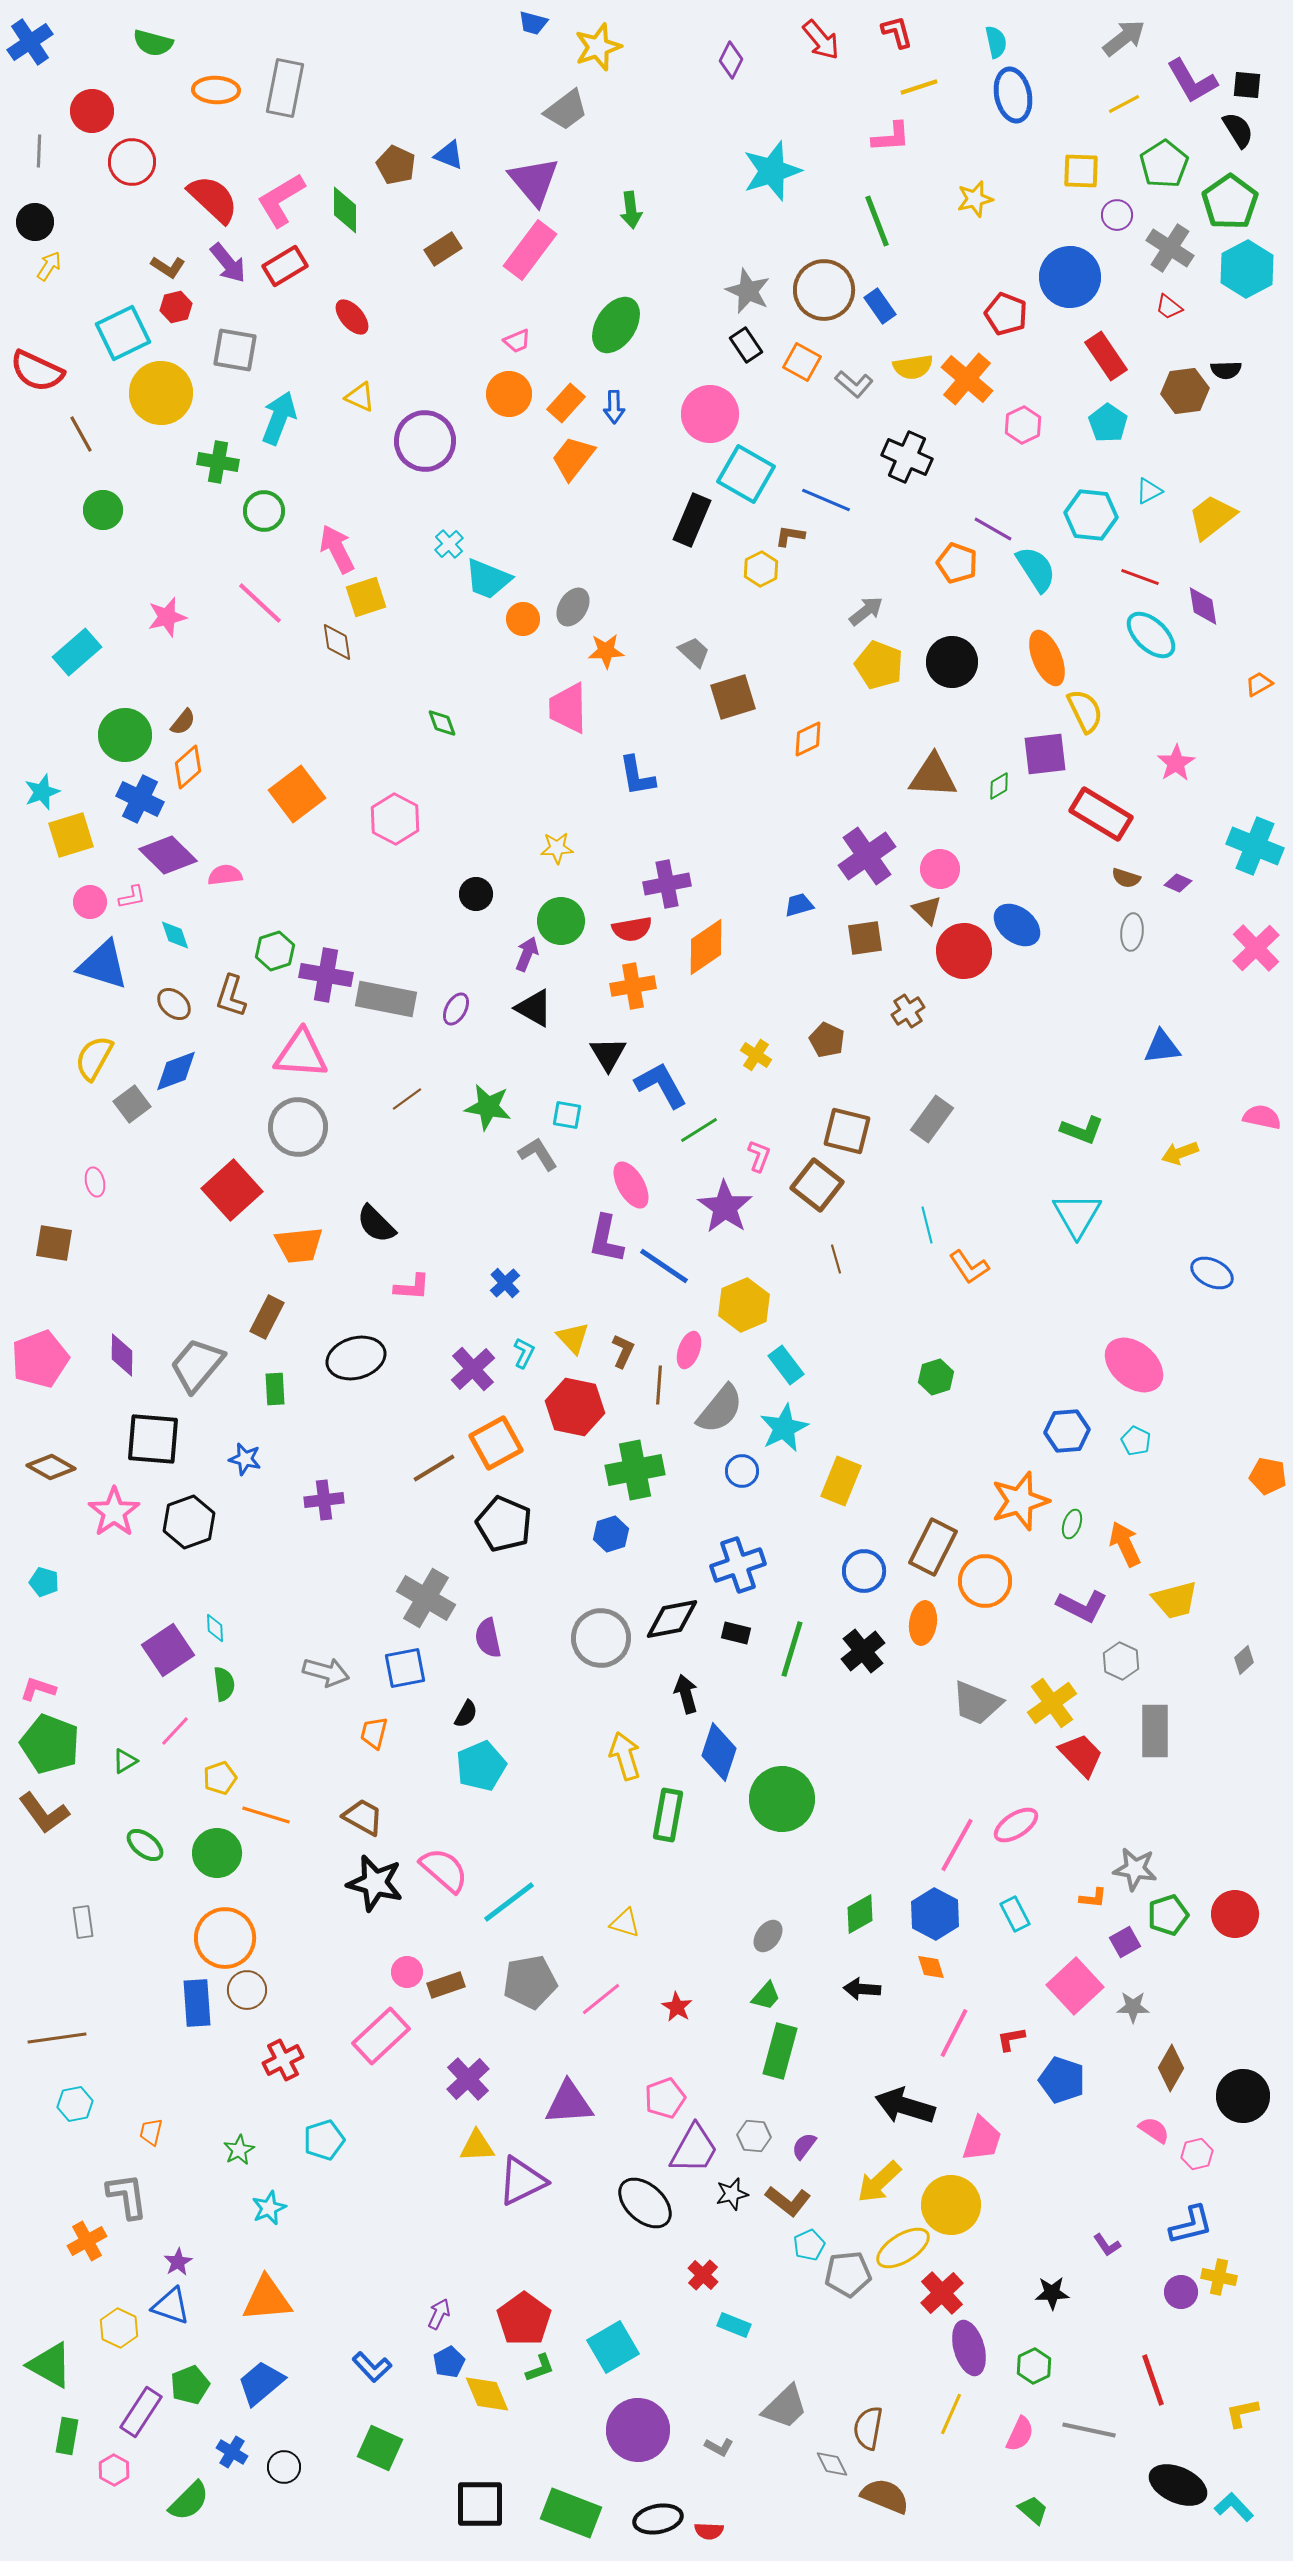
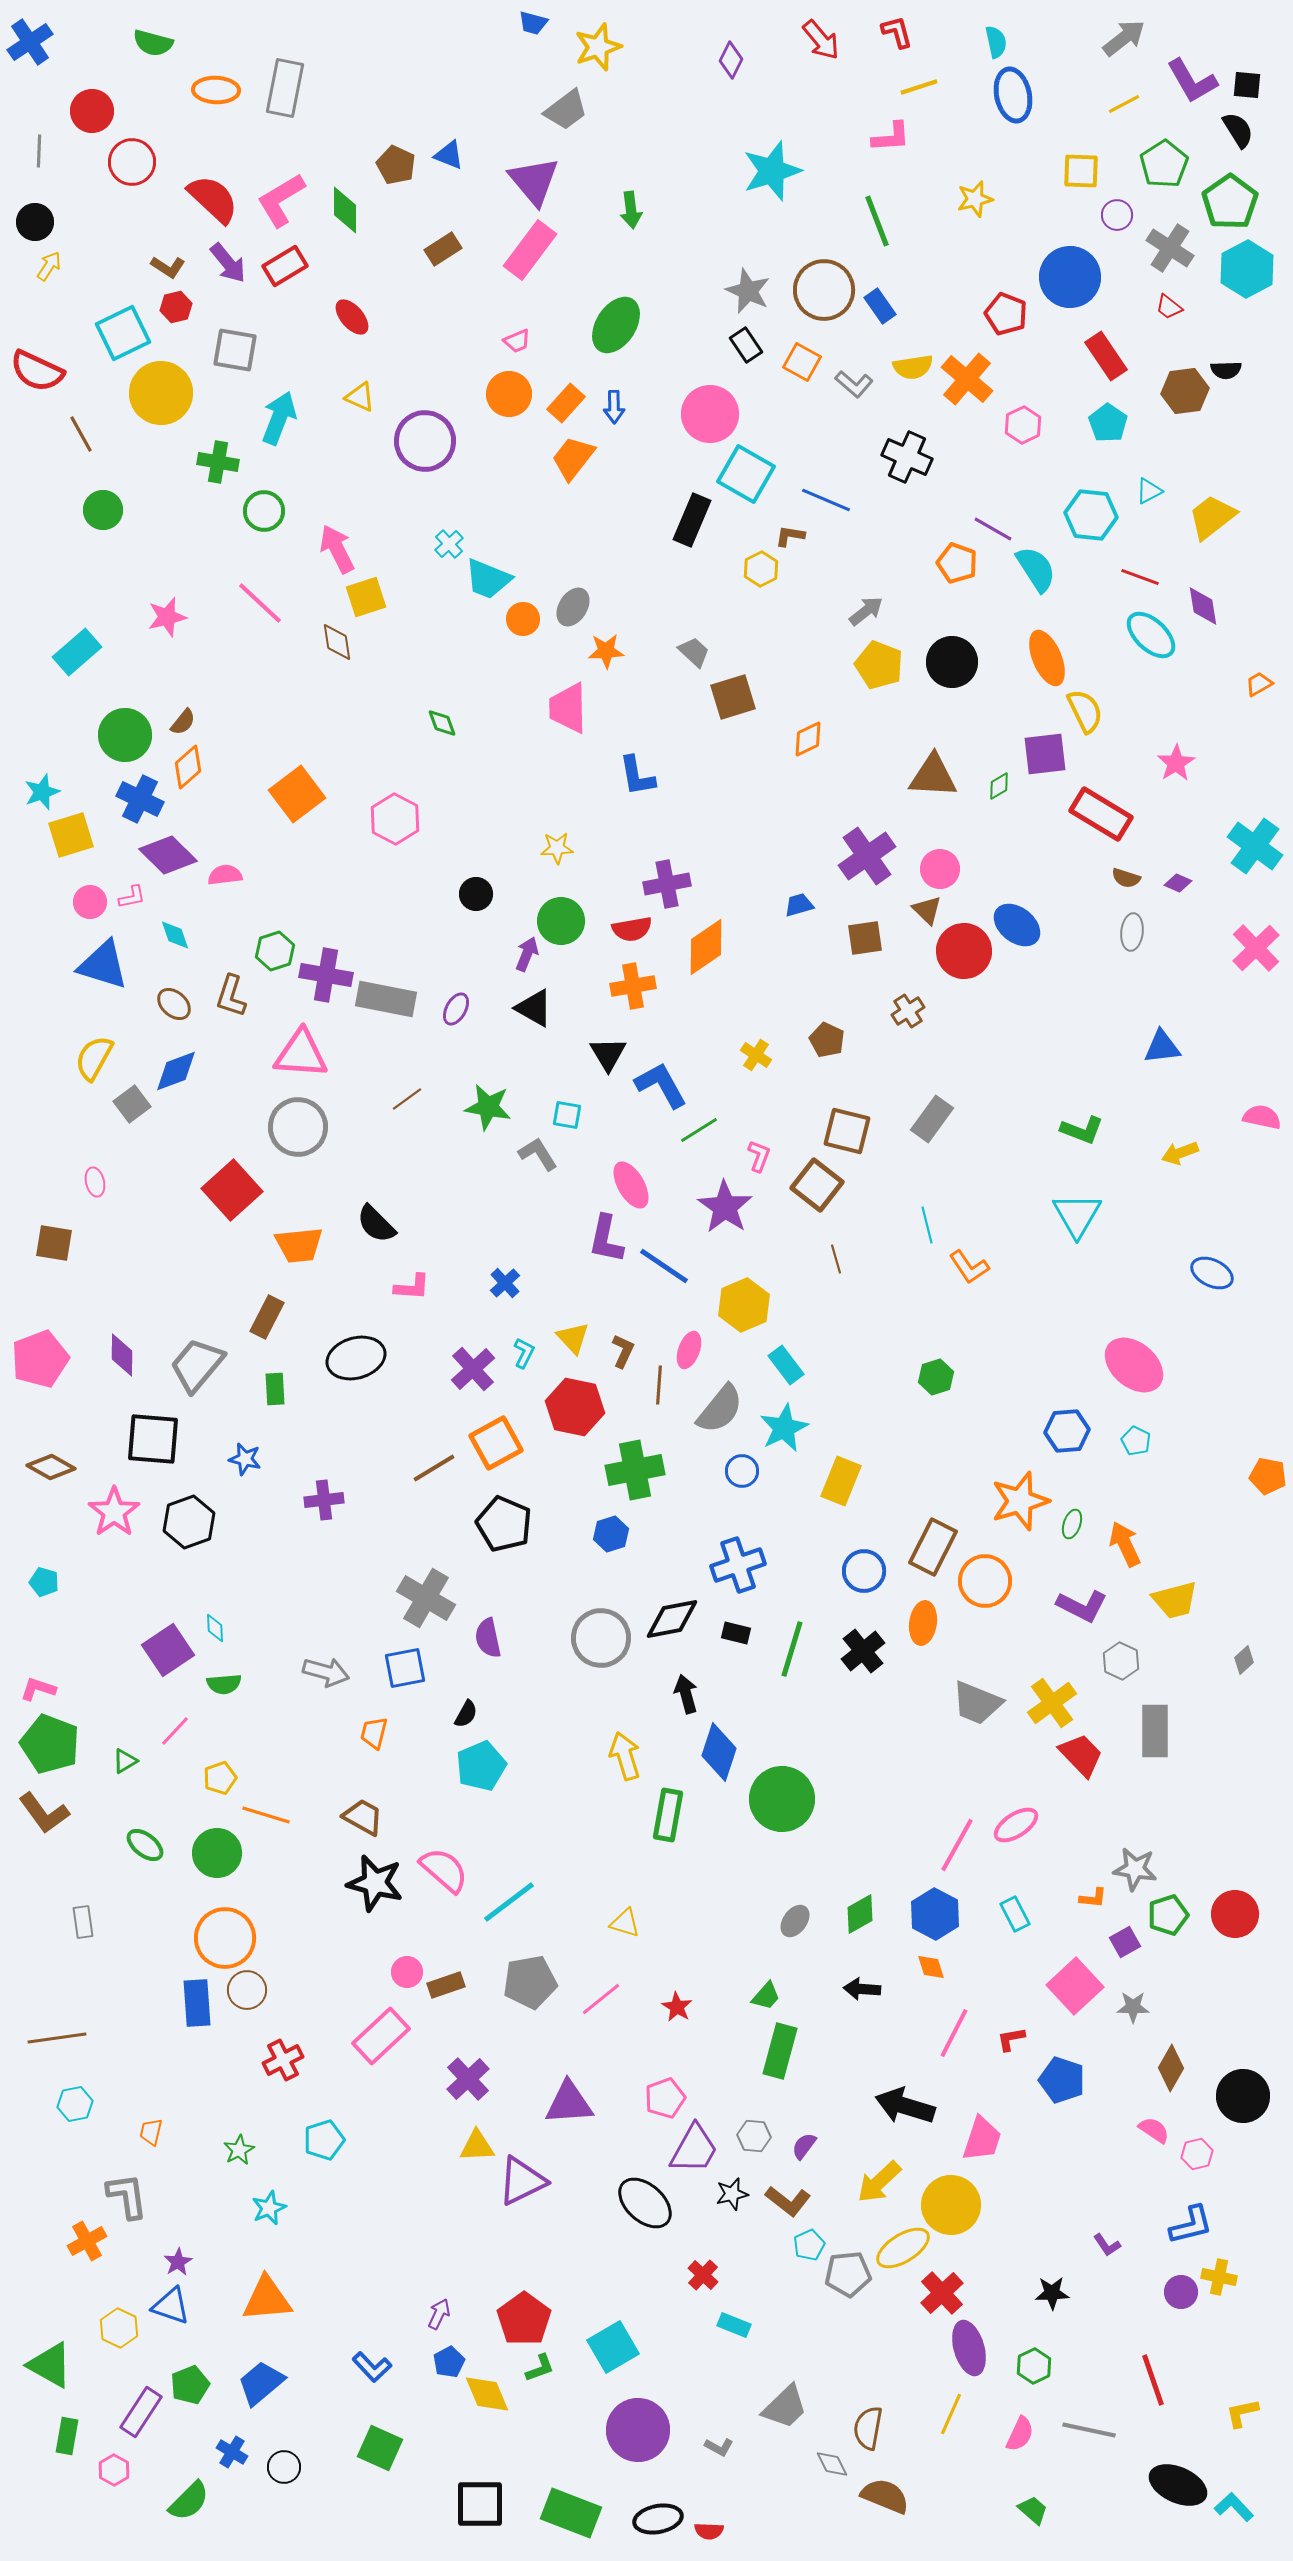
cyan cross at (1255, 846): rotated 14 degrees clockwise
green semicircle at (224, 1684): rotated 92 degrees clockwise
gray ellipse at (768, 1936): moved 27 px right, 15 px up
